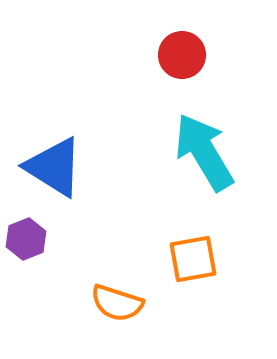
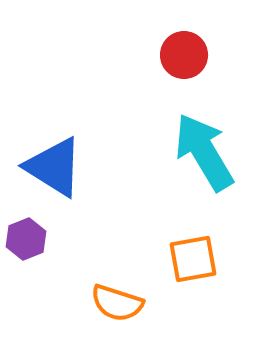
red circle: moved 2 px right
